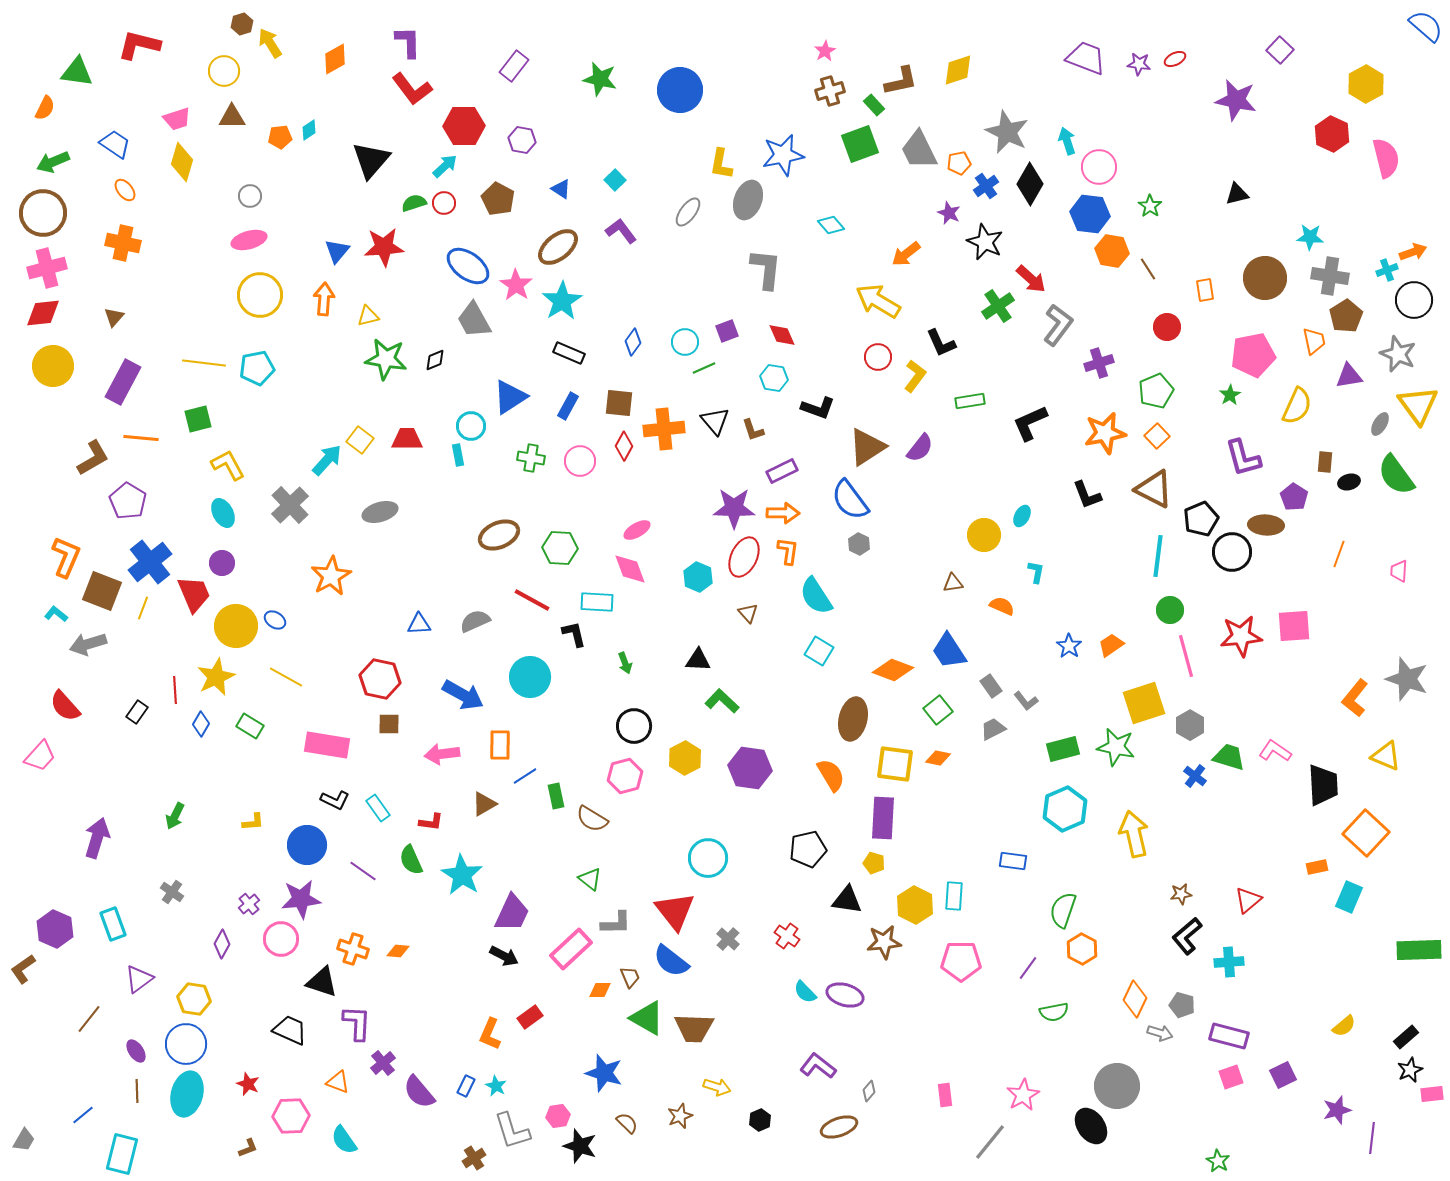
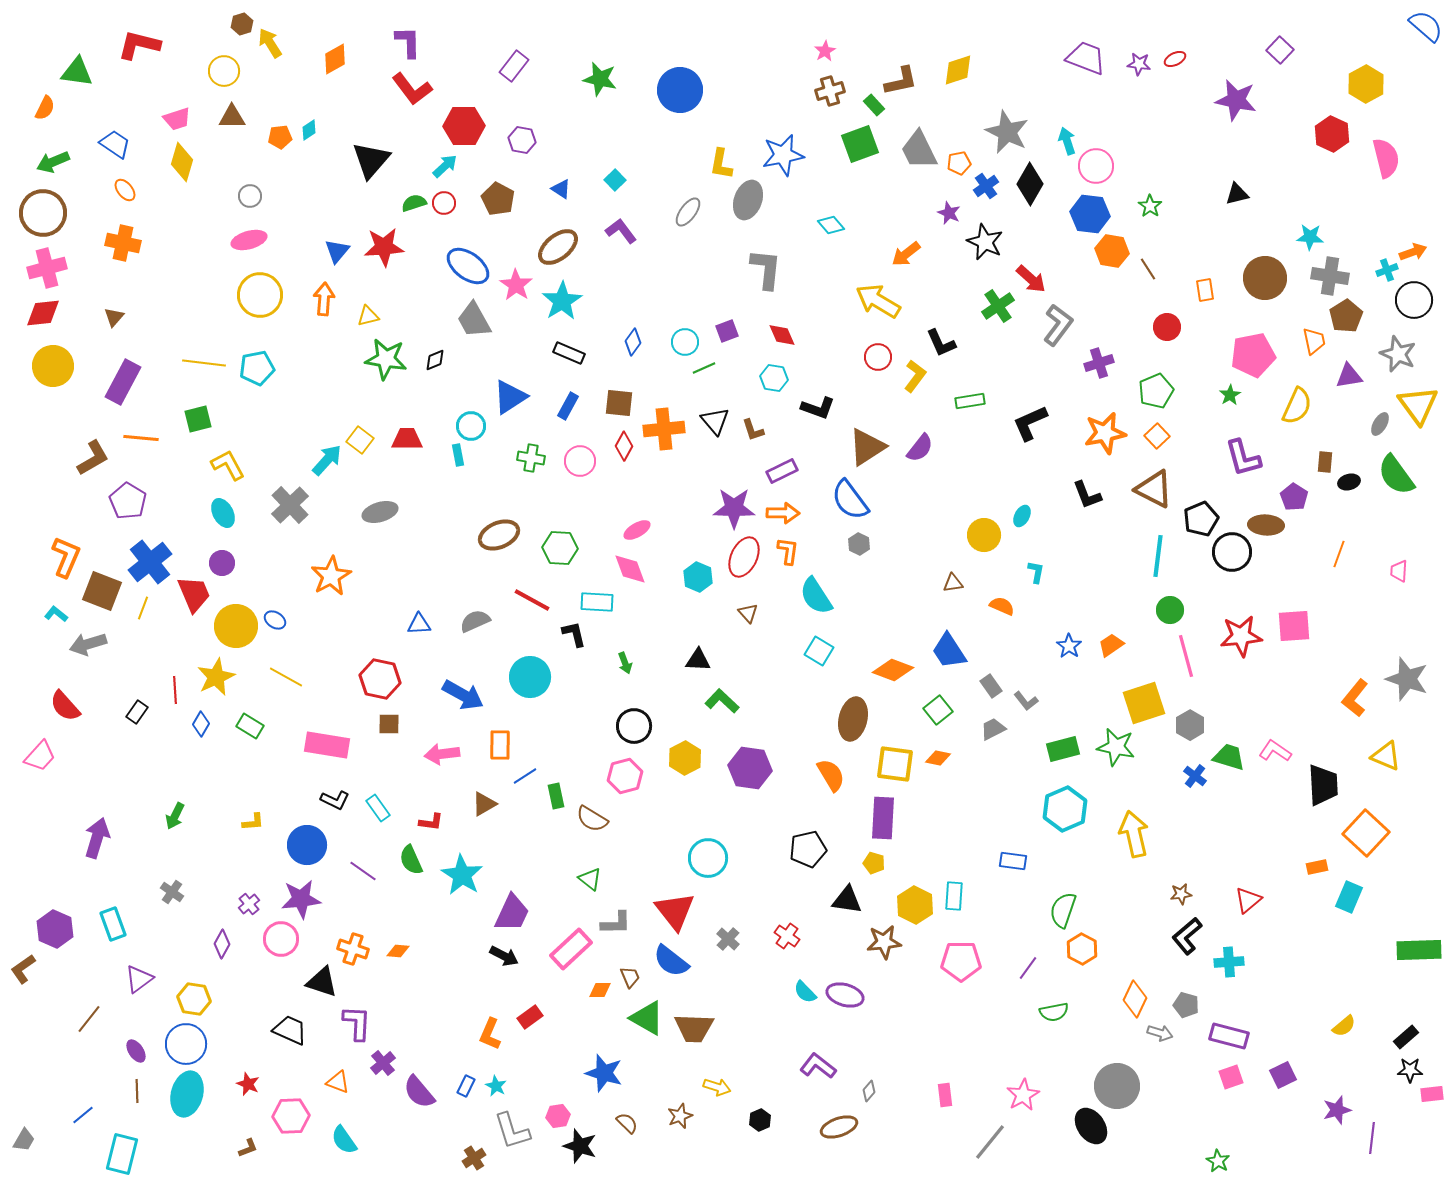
pink circle at (1099, 167): moved 3 px left, 1 px up
gray pentagon at (1182, 1005): moved 4 px right
black star at (1410, 1070): rotated 25 degrees clockwise
